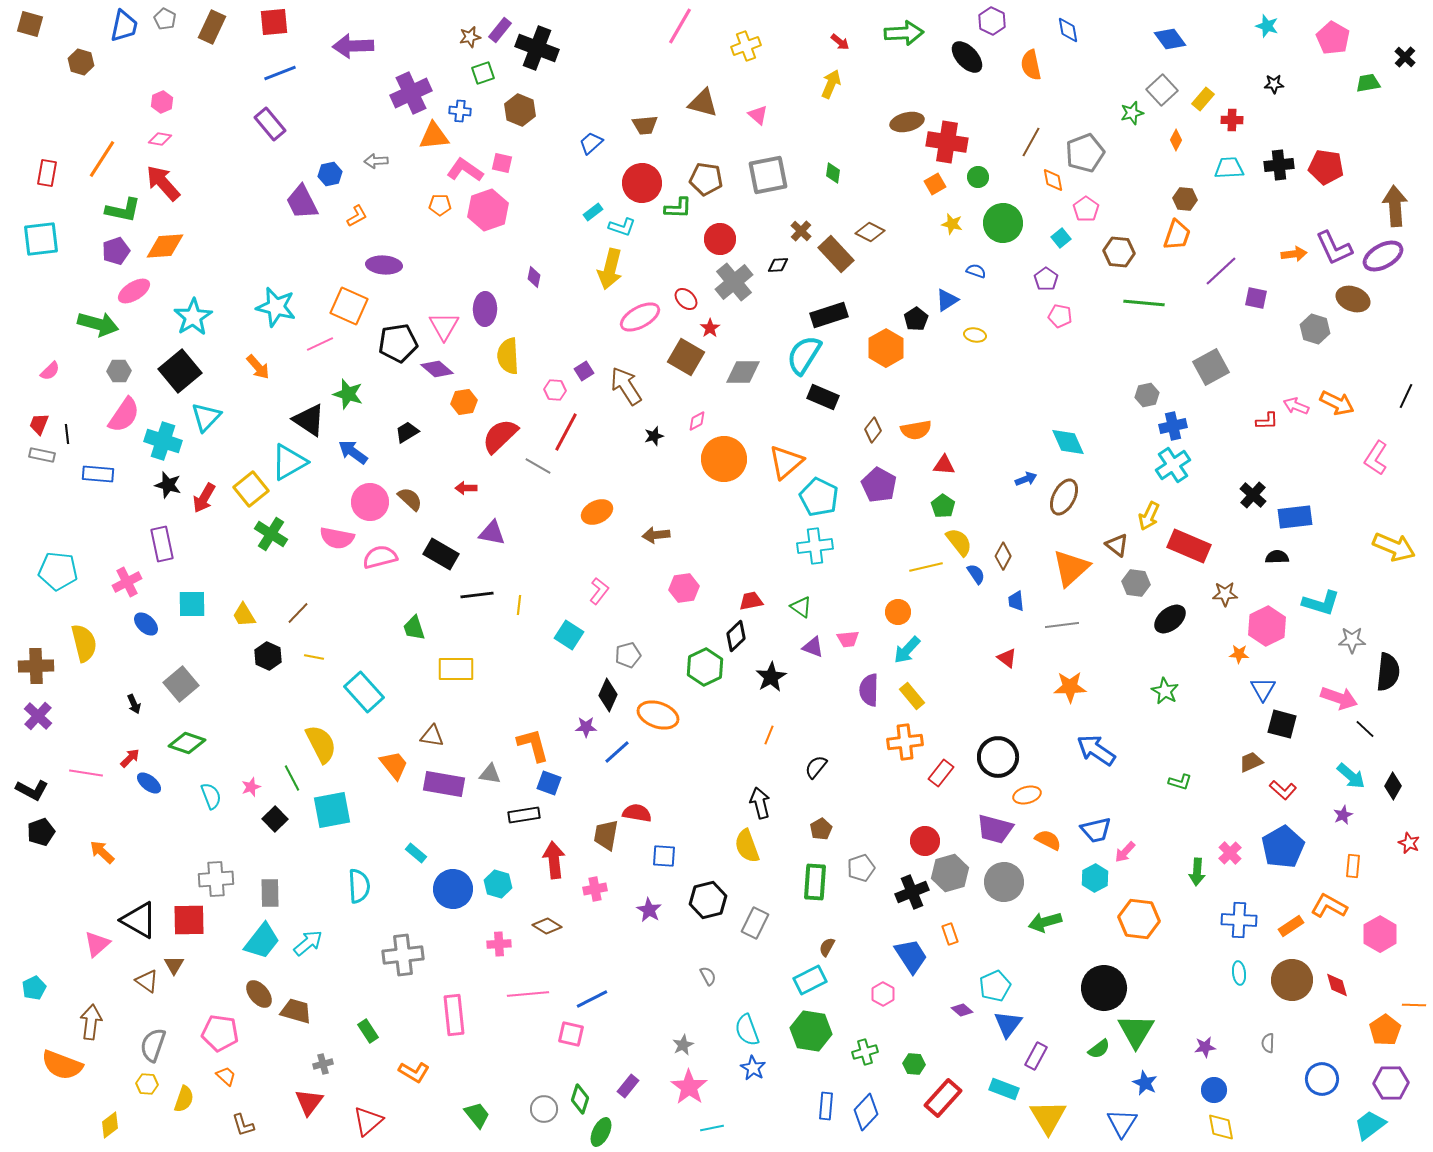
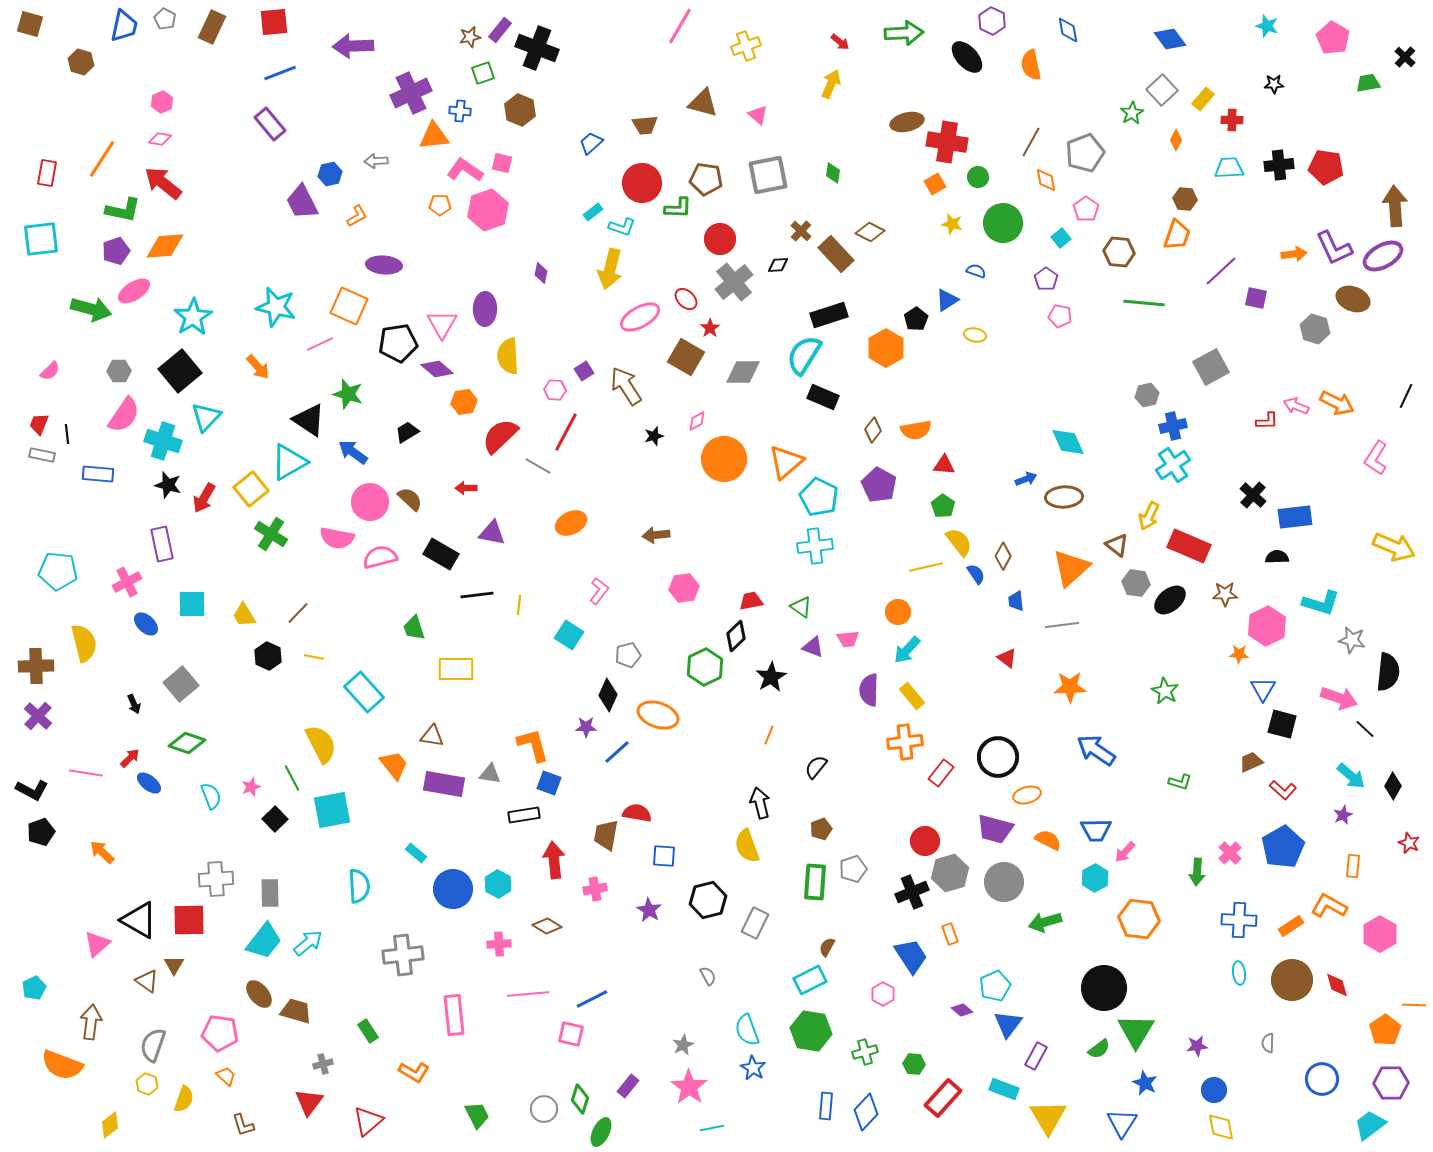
green star at (1132, 113): rotated 15 degrees counterclockwise
orange diamond at (1053, 180): moved 7 px left
red arrow at (163, 183): rotated 9 degrees counterclockwise
purple diamond at (534, 277): moved 7 px right, 4 px up
green arrow at (98, 324): moved 7 px left, 15 px up
pink triangle at (444, 326): moved 2 px left, 2 px up
brown ellipse at (1064, 497): rotated 60 degrees clockwise
orange ellipse at (597, 512): moved 26 px left, 11 px down
black ellipse at (1170, 619): moved 19 px up
gray star at (1352, 640): rotated 12 degrees clockwise
brown pentagon at (821, 829): rotated 10 degrees clockwise
blue trapezoid at (1096, 830): rotated 12 degrees clockwise
gray pentagon at (861, 868): moved 8 px left, 1 px down
cyan hexagon at (498, 884): rotated 12 degrees clockwise
cyan trapezoid at (262, 941): moved 2 px right
purple star at (1205, 1047): moved 8 px left, 1 px up
yellow hexagon at (147, 1084): rotated 15 degrees clockwise
green trapezoid at (477, 1115): rotated 12 degrees clockwise
